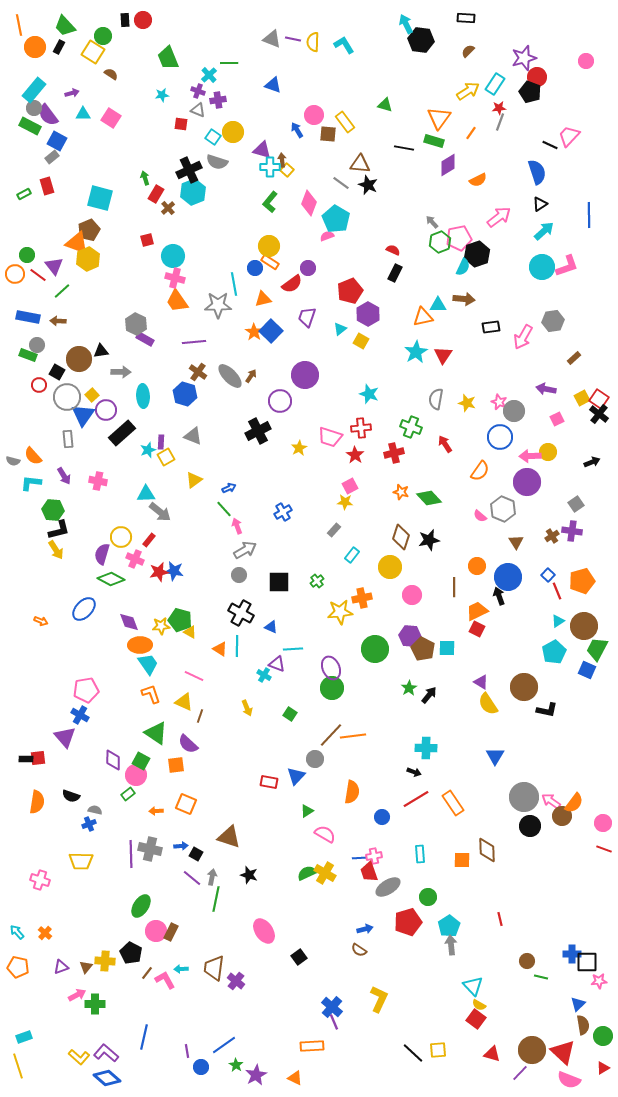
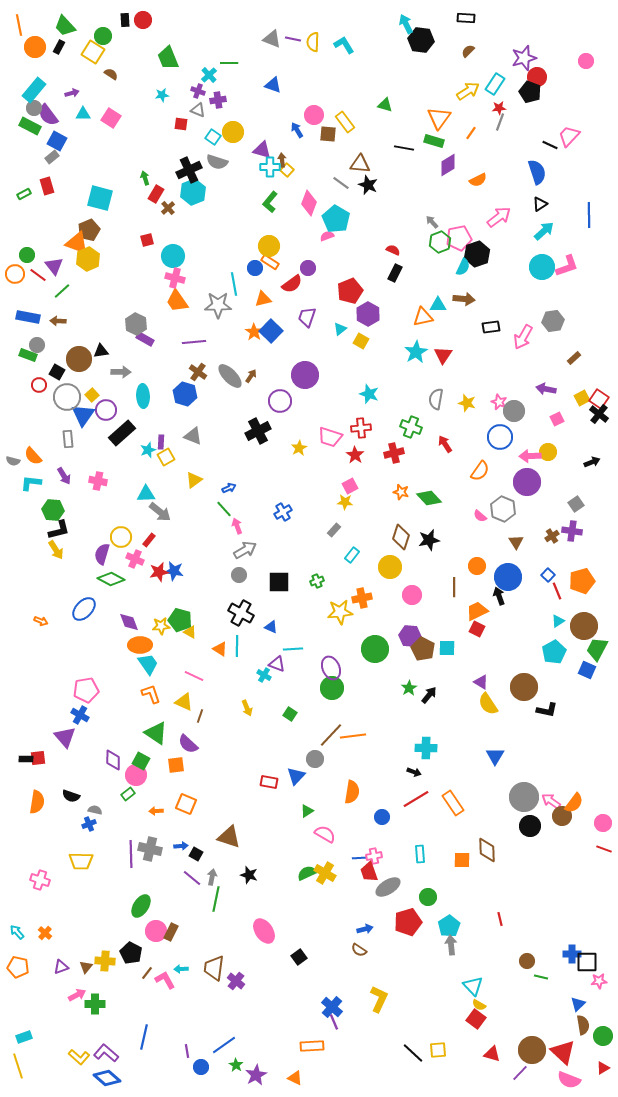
green cross at (317, 581): rotated 16 degrees clockwise
